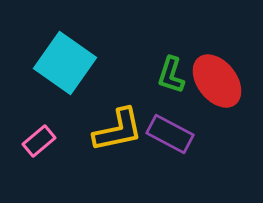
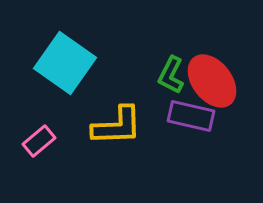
green L-shape: rotated 9 degrees clockwise
red ellipse: moved 5 px left
yellow L-shape: moved 1 px left, 4 px up; rotated 10 degrees clockwise
purple rectangle: moved 21 px right, 18 px up; rotated 15 degrees counterclockwise
